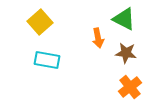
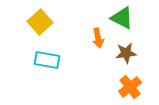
green triangle: moved 2 px left, 1 px up
brown star: rotated 15 degrees counterclockwise
